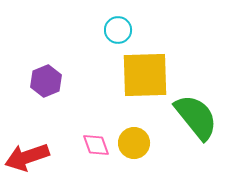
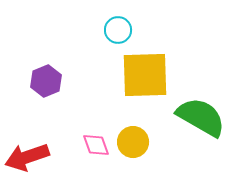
green semicircle: moved 5 px right; rotated 21 degrees counterclockwise
yellow circle: moved 1 px left, 1 px up
